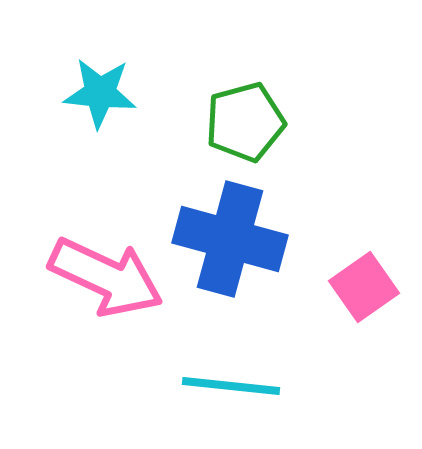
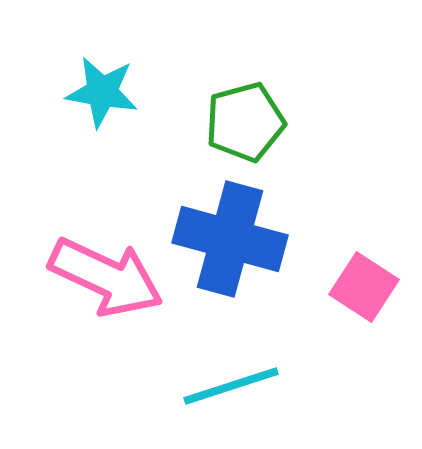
cyan star: moved 2 px right, 1 px up; rotated 4 degrees clockwise
pink square: rotated 22 degrees counterclockwise
cyan line: rotated 24 degrees counterclockwise
